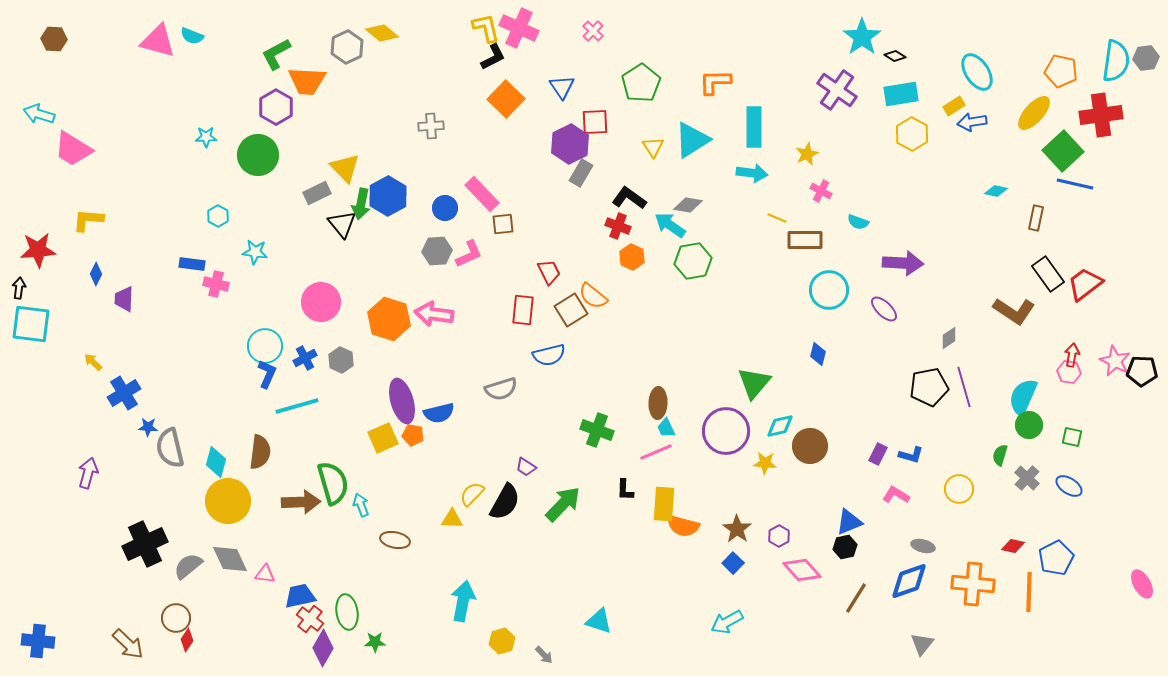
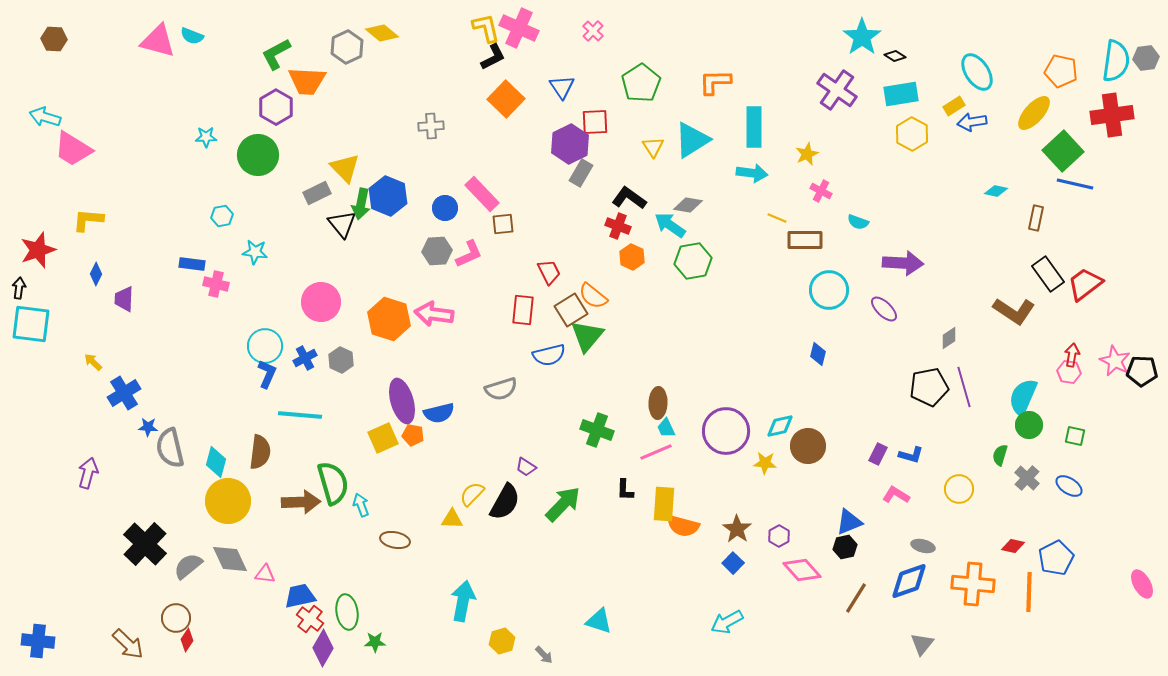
cyan arrow at (39, 114): moved 6 px right, 3 px down
red cross at (1101, 115): moved 11 px right
blue hexagon at (388, 196): rotated 9 degrees counterclockwise
cyan hexagon at (218, 216): moved 4 px right; rotated 20 degrees clockwise
red star at (38, 250): rotated 15 degrees counterclockwise
green triangle at (754, 383): moved 167 px left, 47 px up
cyan line at (297, 406): moved 3 px right, 9 px down; rotated 21 degrees clockwise
green square at (1072, 437): moved 3 px right, 1 px up
brown circle at (810, 446): moved 2 px left
black cross at (145, 544): rotated 21 degrees counterclockwise
